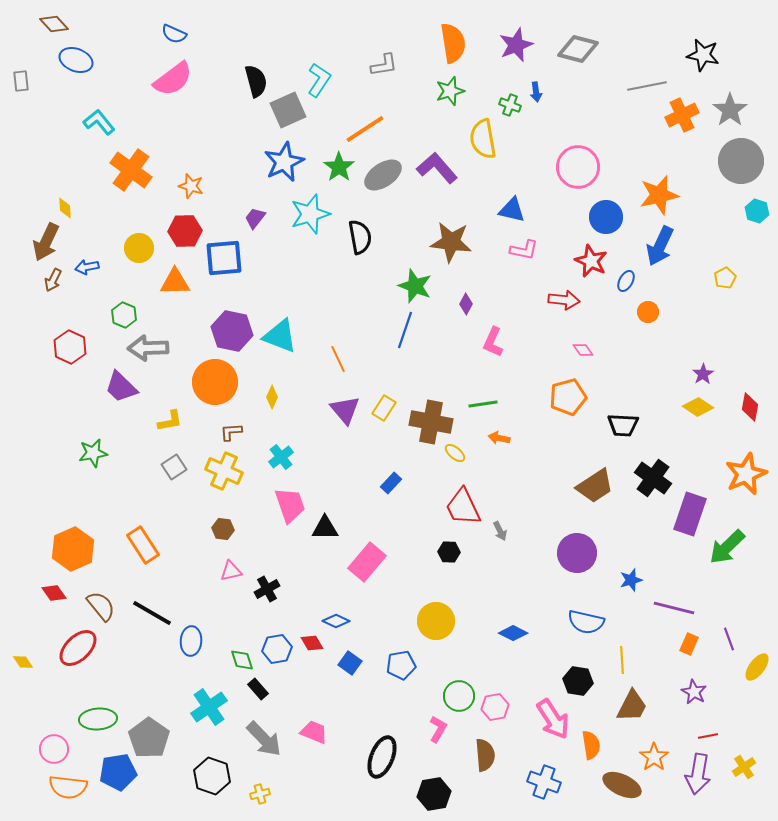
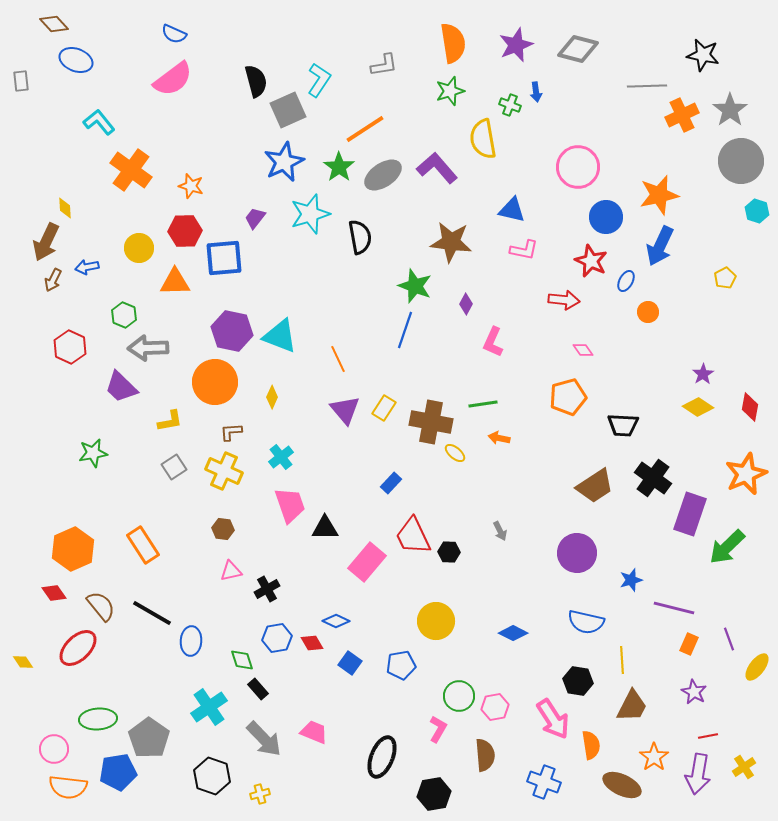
gray line at (647, 86): rotated 9 degrees clockwise
red trapezoid at (463, 507): moved 50 px left, 29 px down
blue hexagon at (277, 649): moved 11 px up
